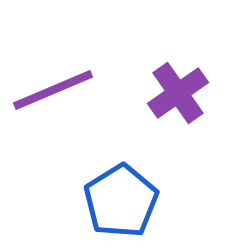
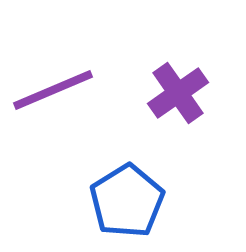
blue pentagon: moved 6 px right
